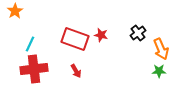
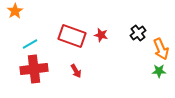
red rectangle: moved 3 px left, 3 px up
cyan line: rotated 35 degrees clockwise
